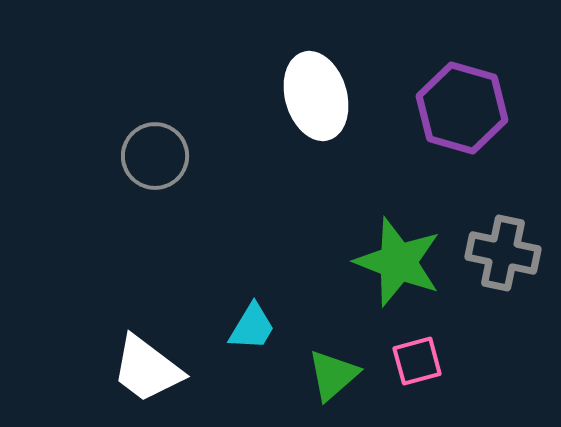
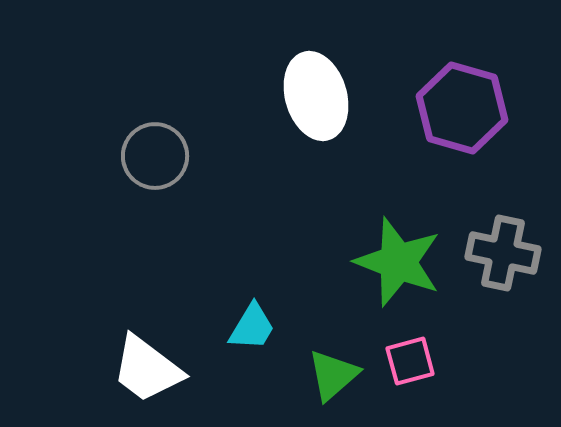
pink square: moved 7 px left
